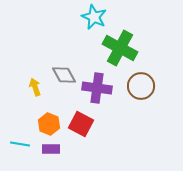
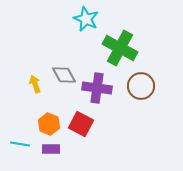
cyan star: moved 8 px left, 2 px down
yellow arrow: moved 3 px up
